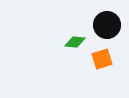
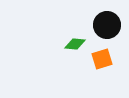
green diamond: moved 2 px down
